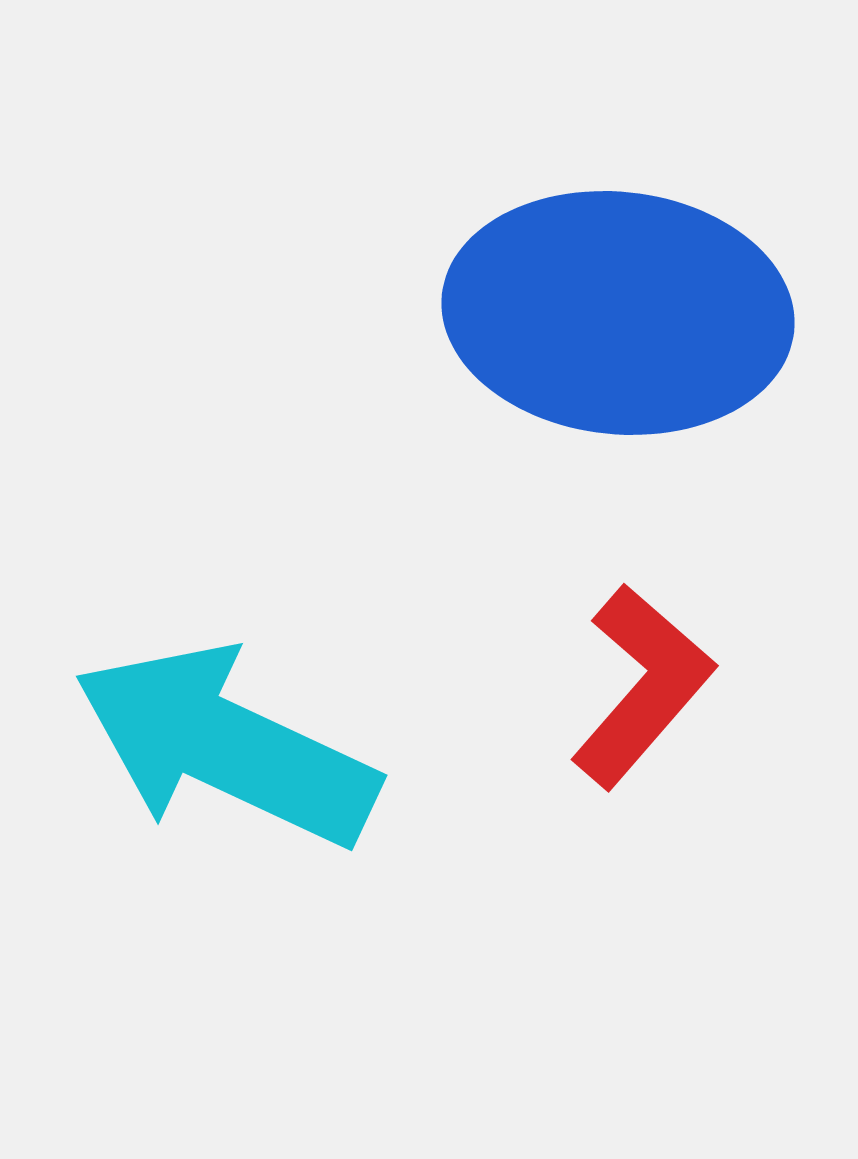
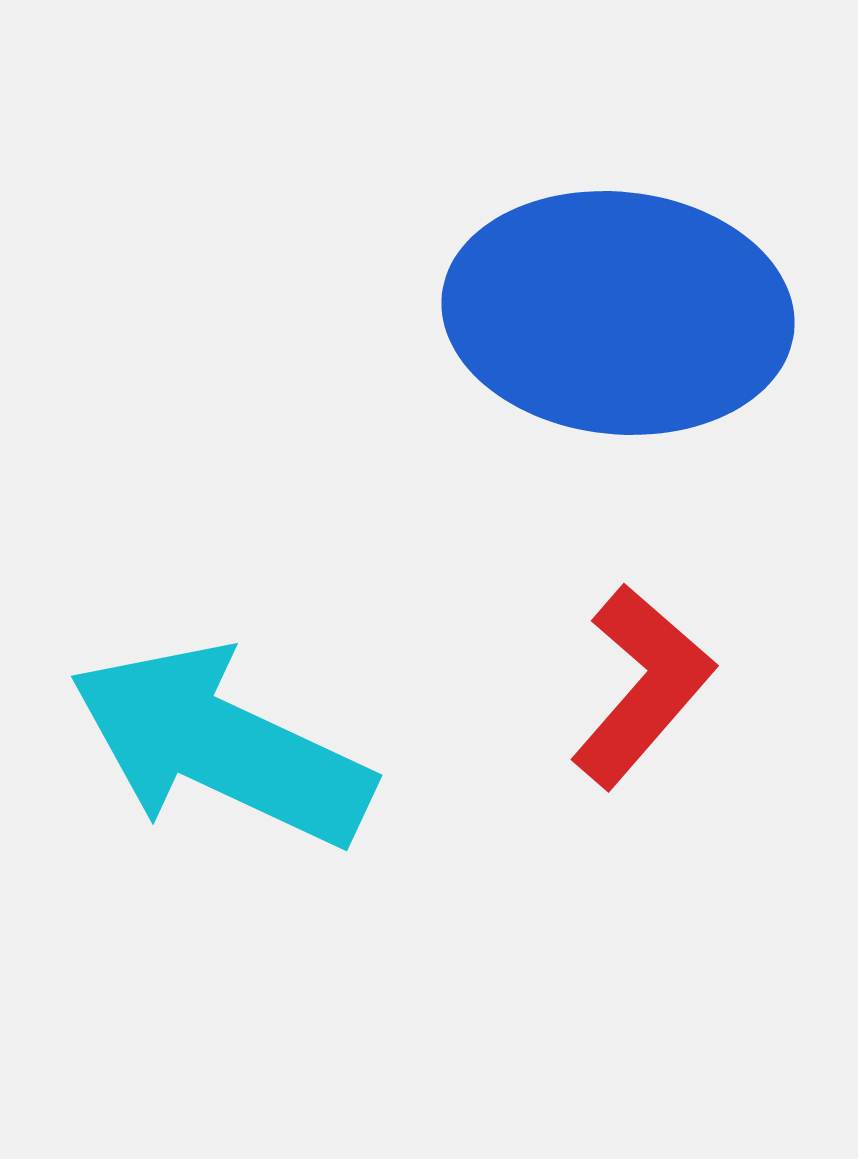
cyan arrow: moved 5 px left
